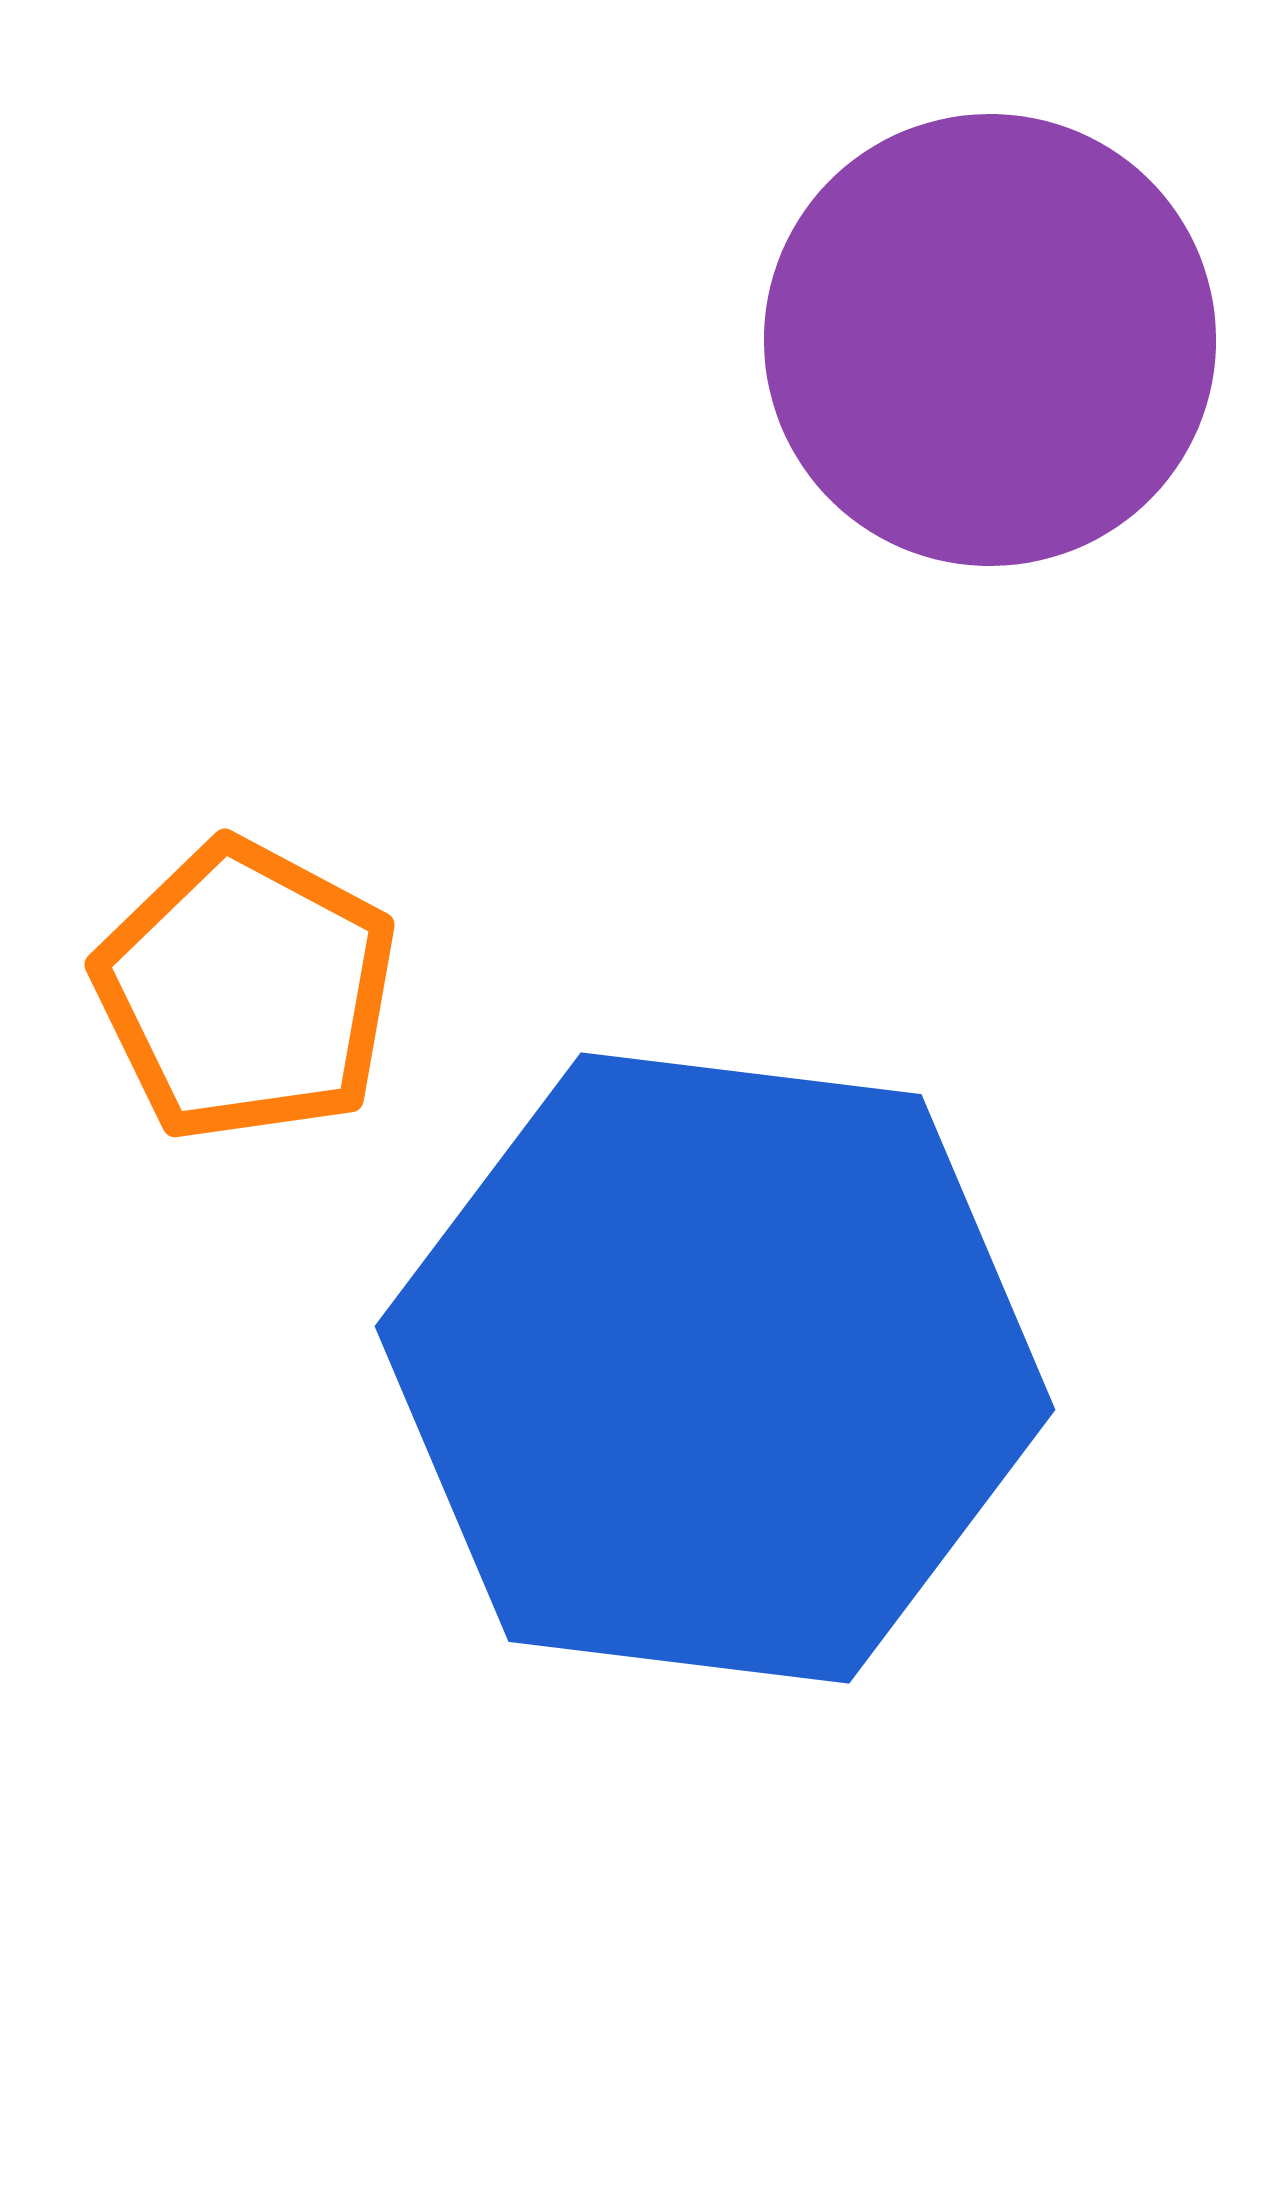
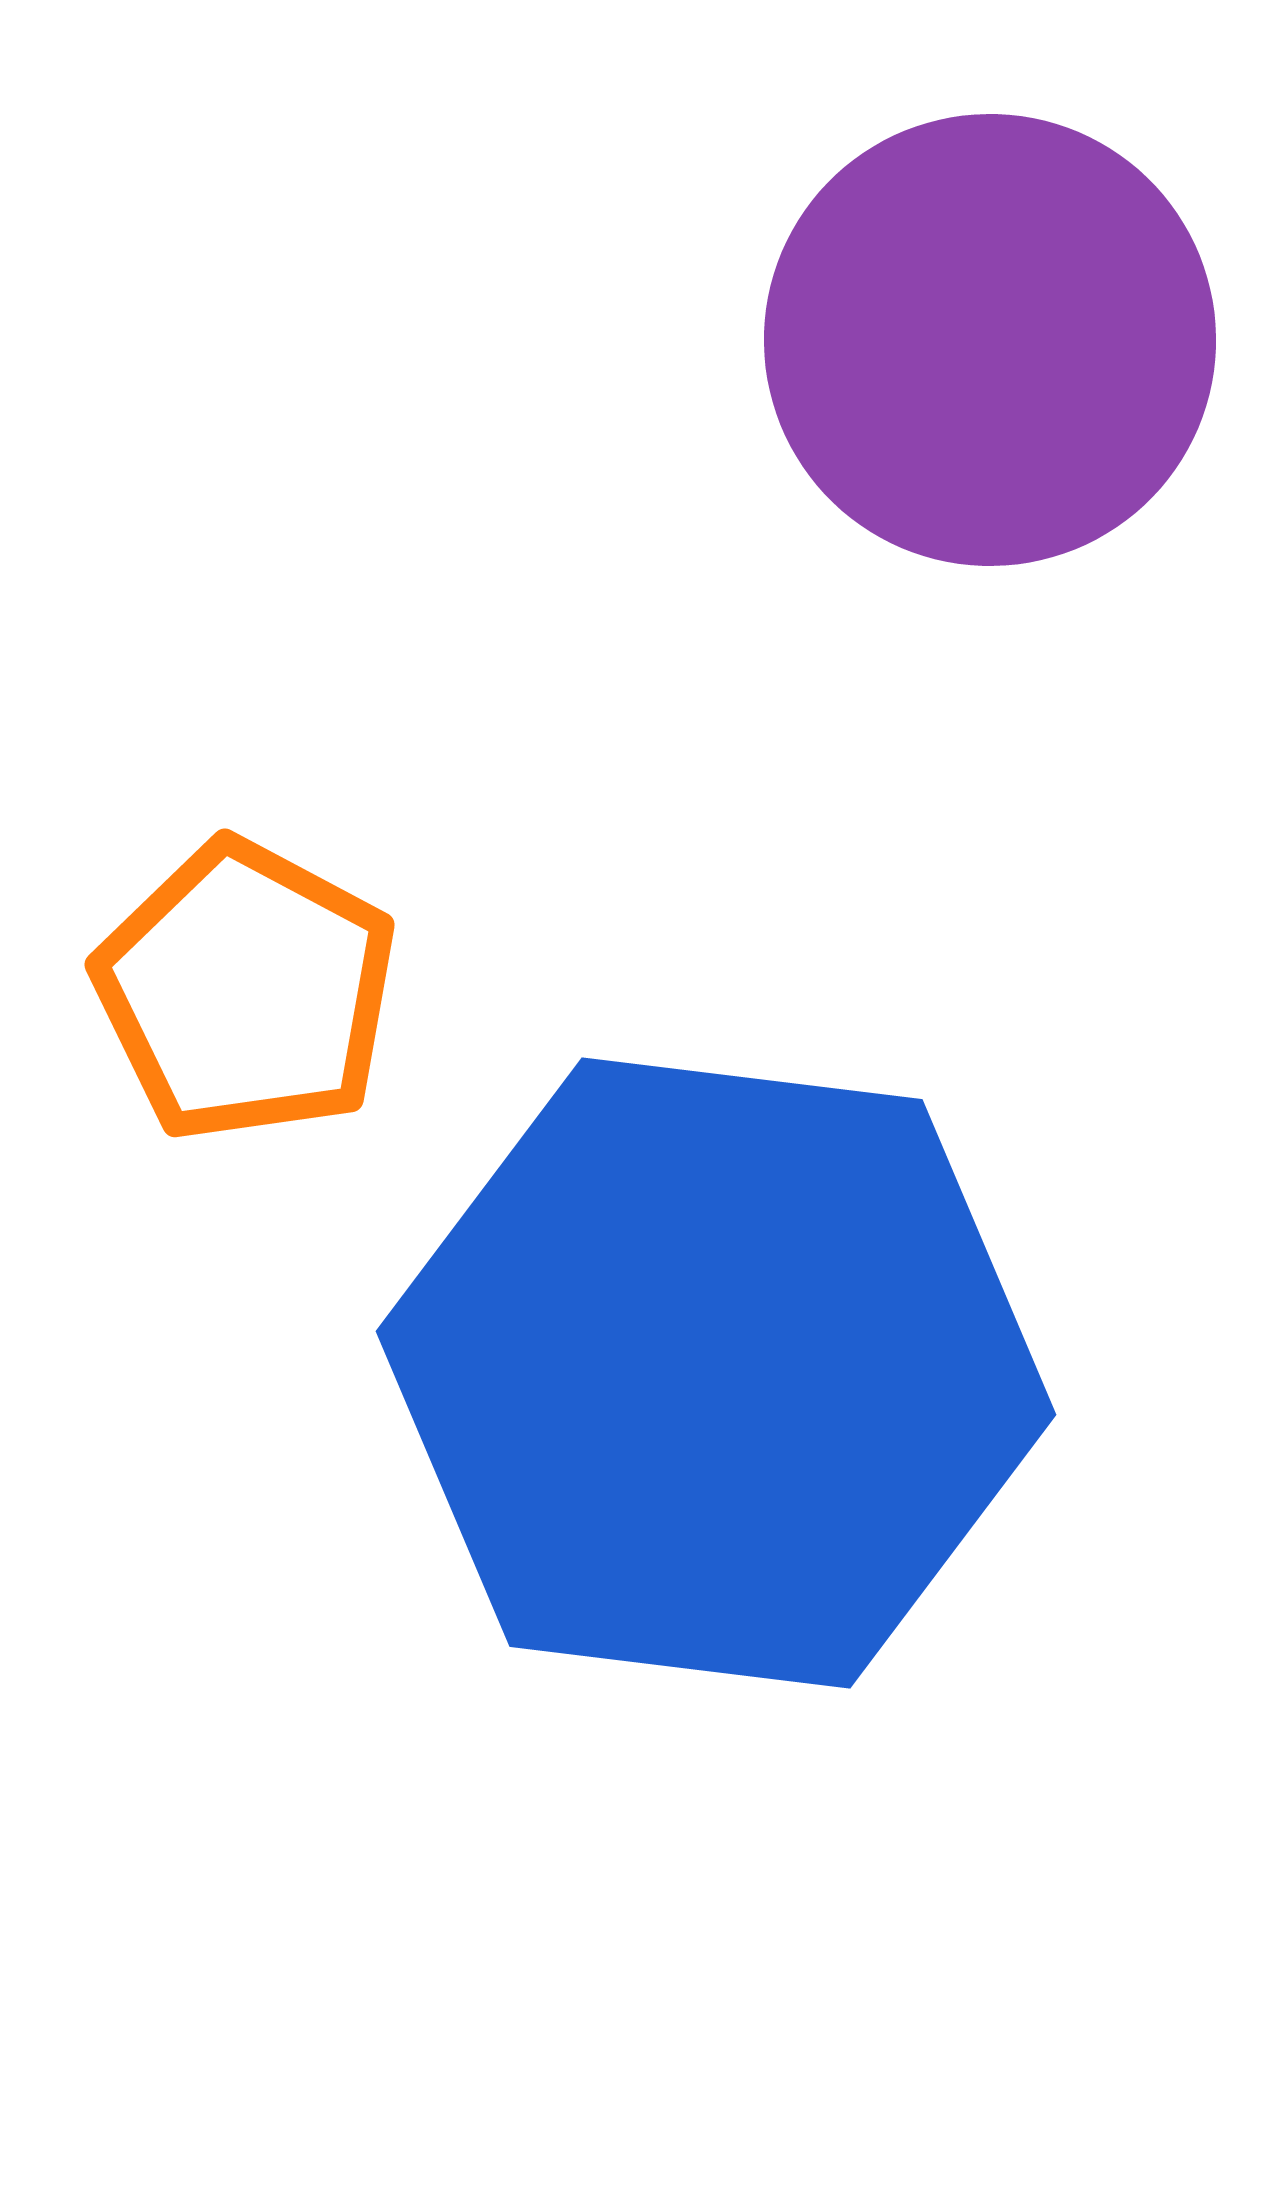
blue hexagon: moved 1 px right, 5 px down
